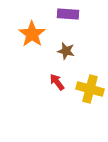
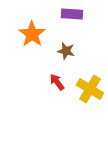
purple rectangle: moved 4 px right
yellow cross: rotated 16 degrees clockwise
